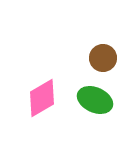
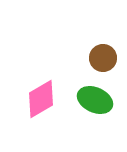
pink diamond: moved 1 px left, 1 px down
